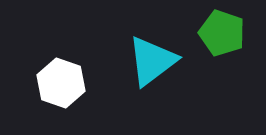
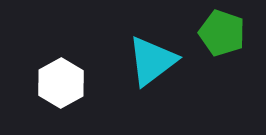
white hexagon: rotated 12 degrees clockwise
